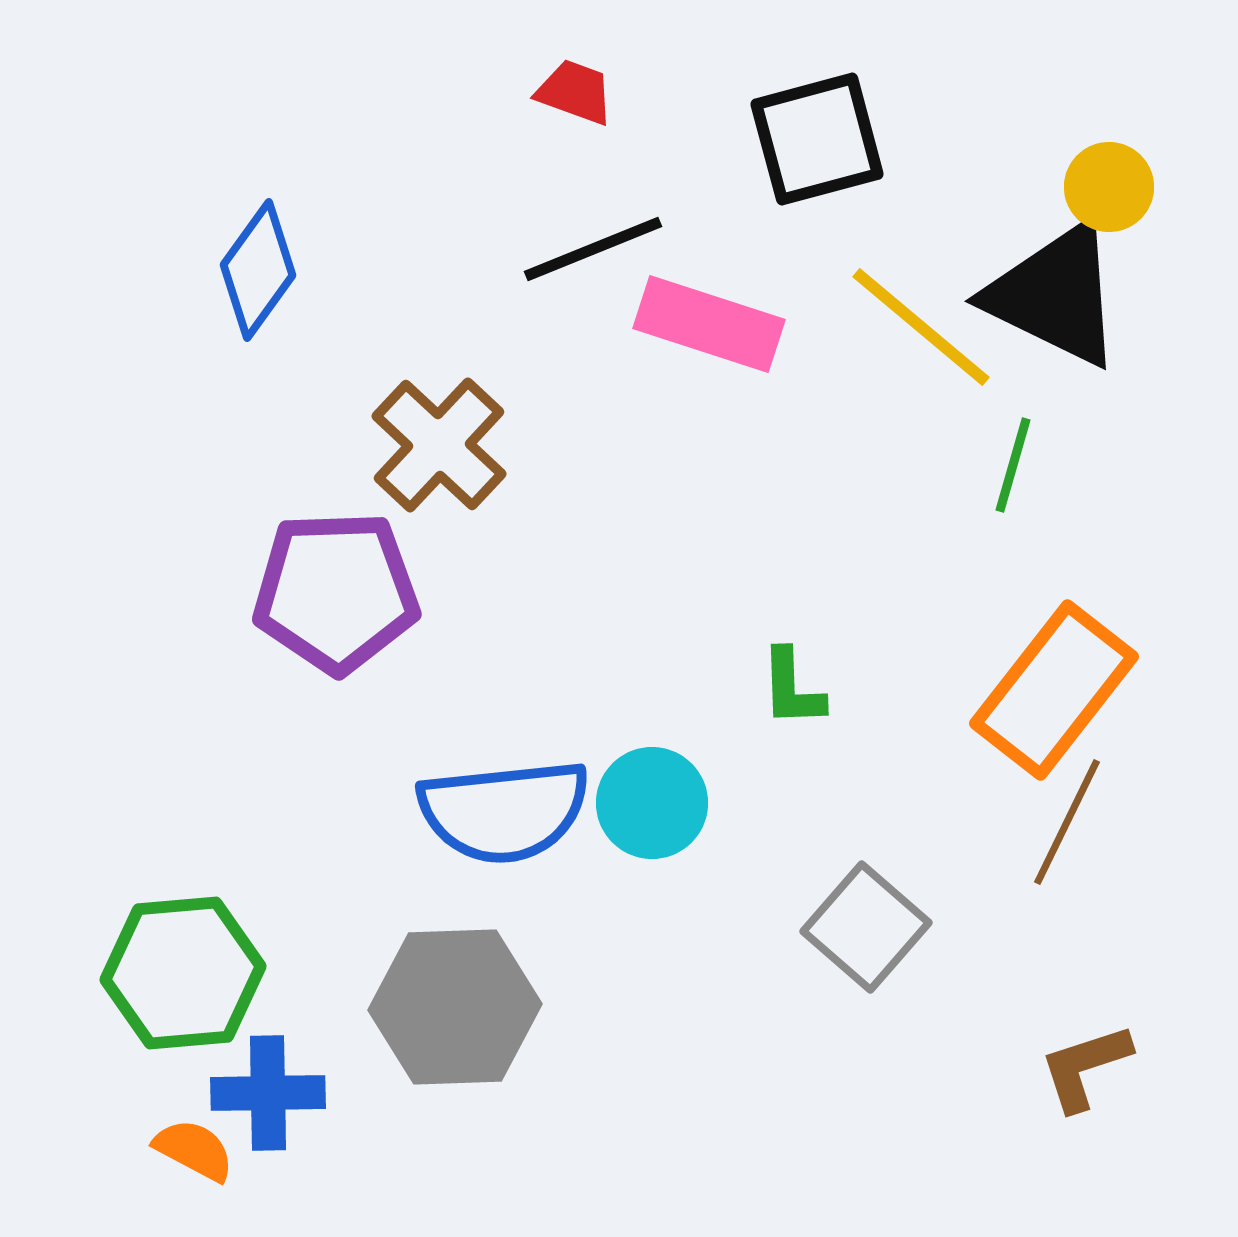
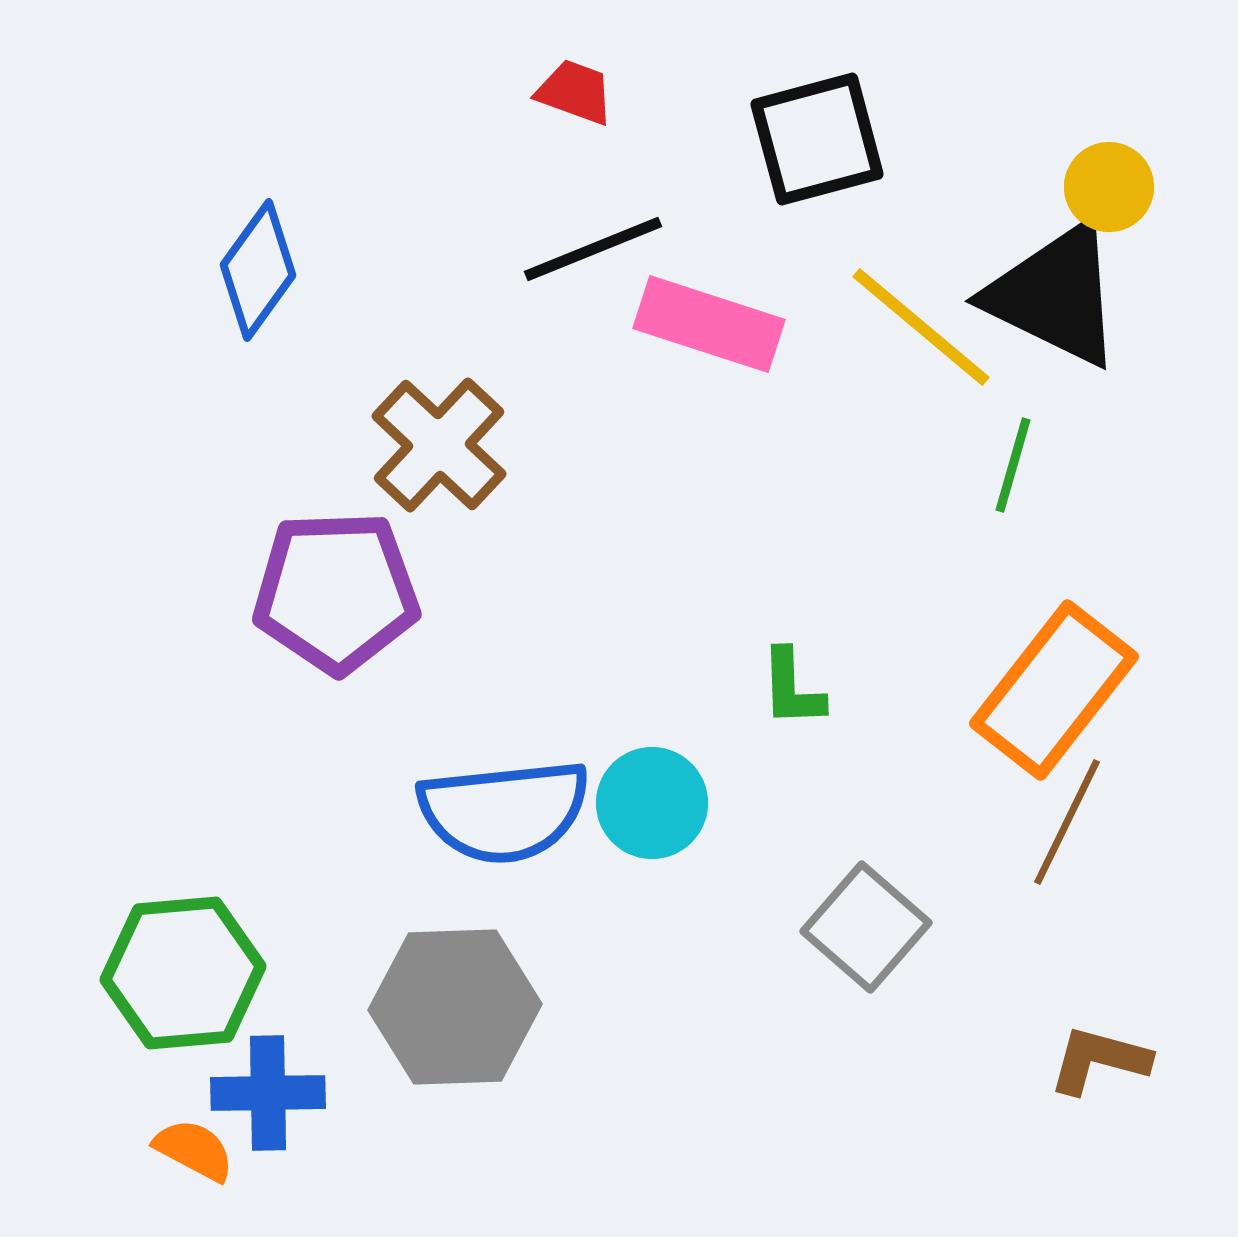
brown L-shape: moved 14 px right, 7 px up; rotated 33 degrees clockwise
